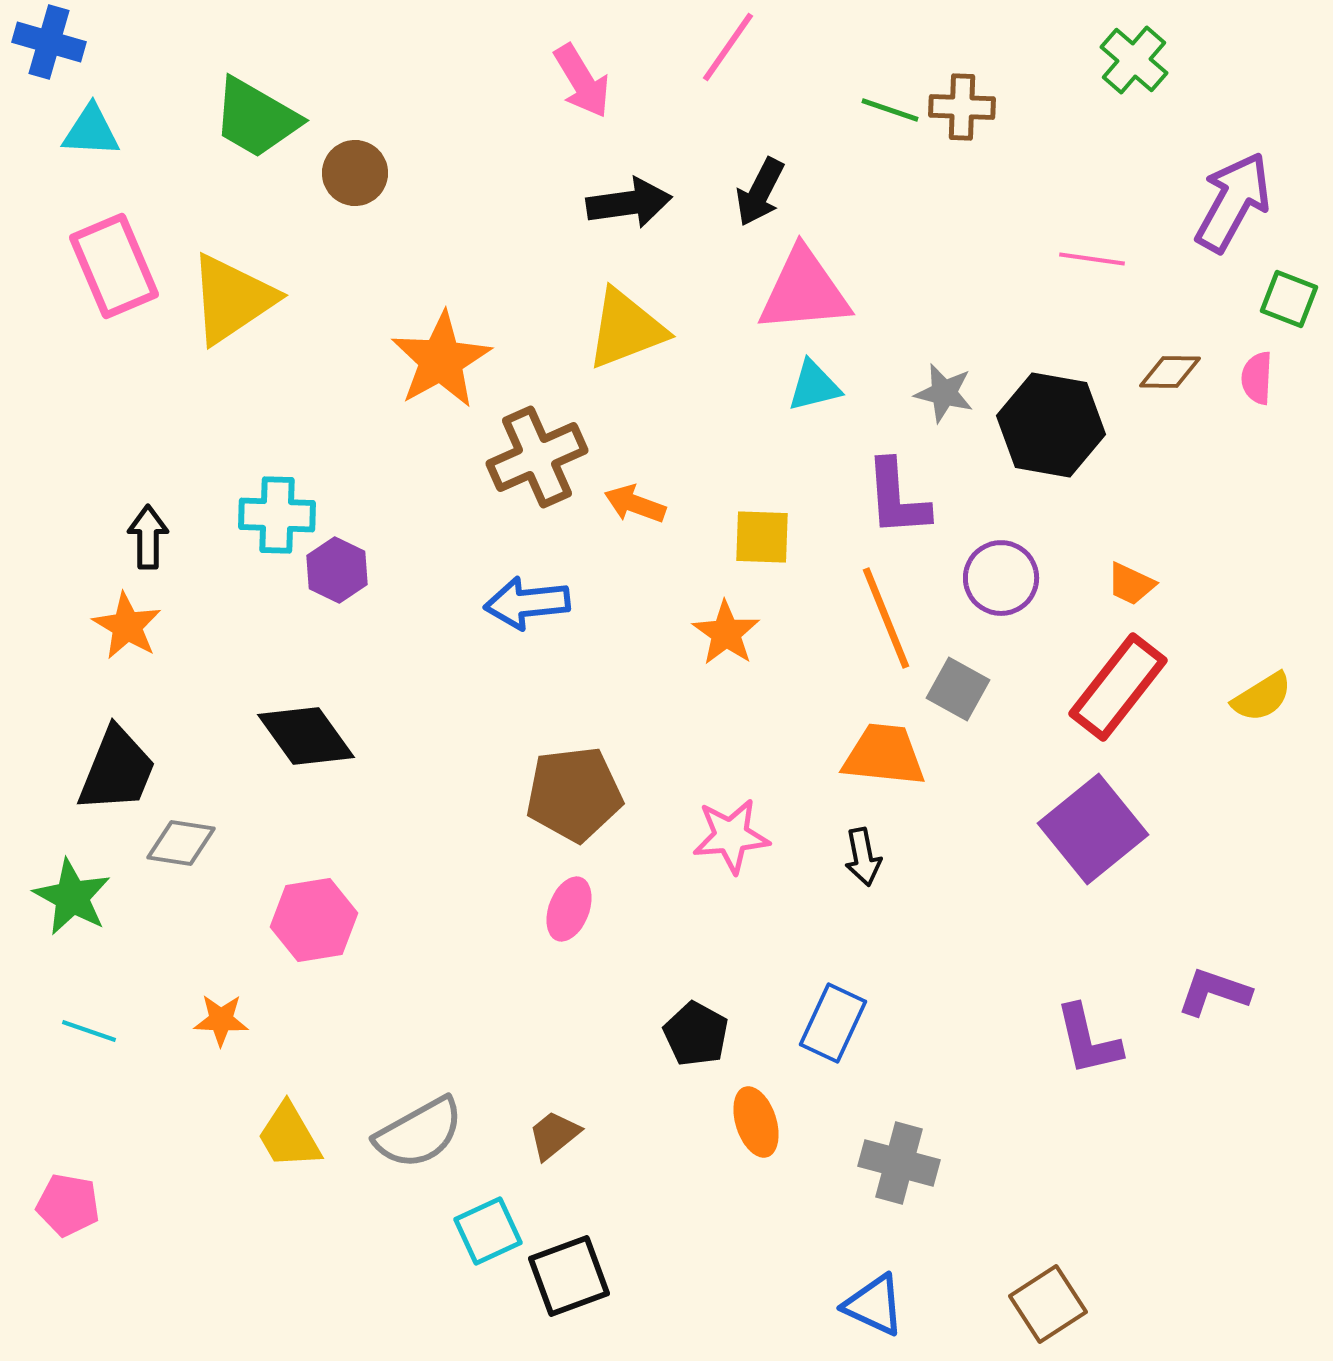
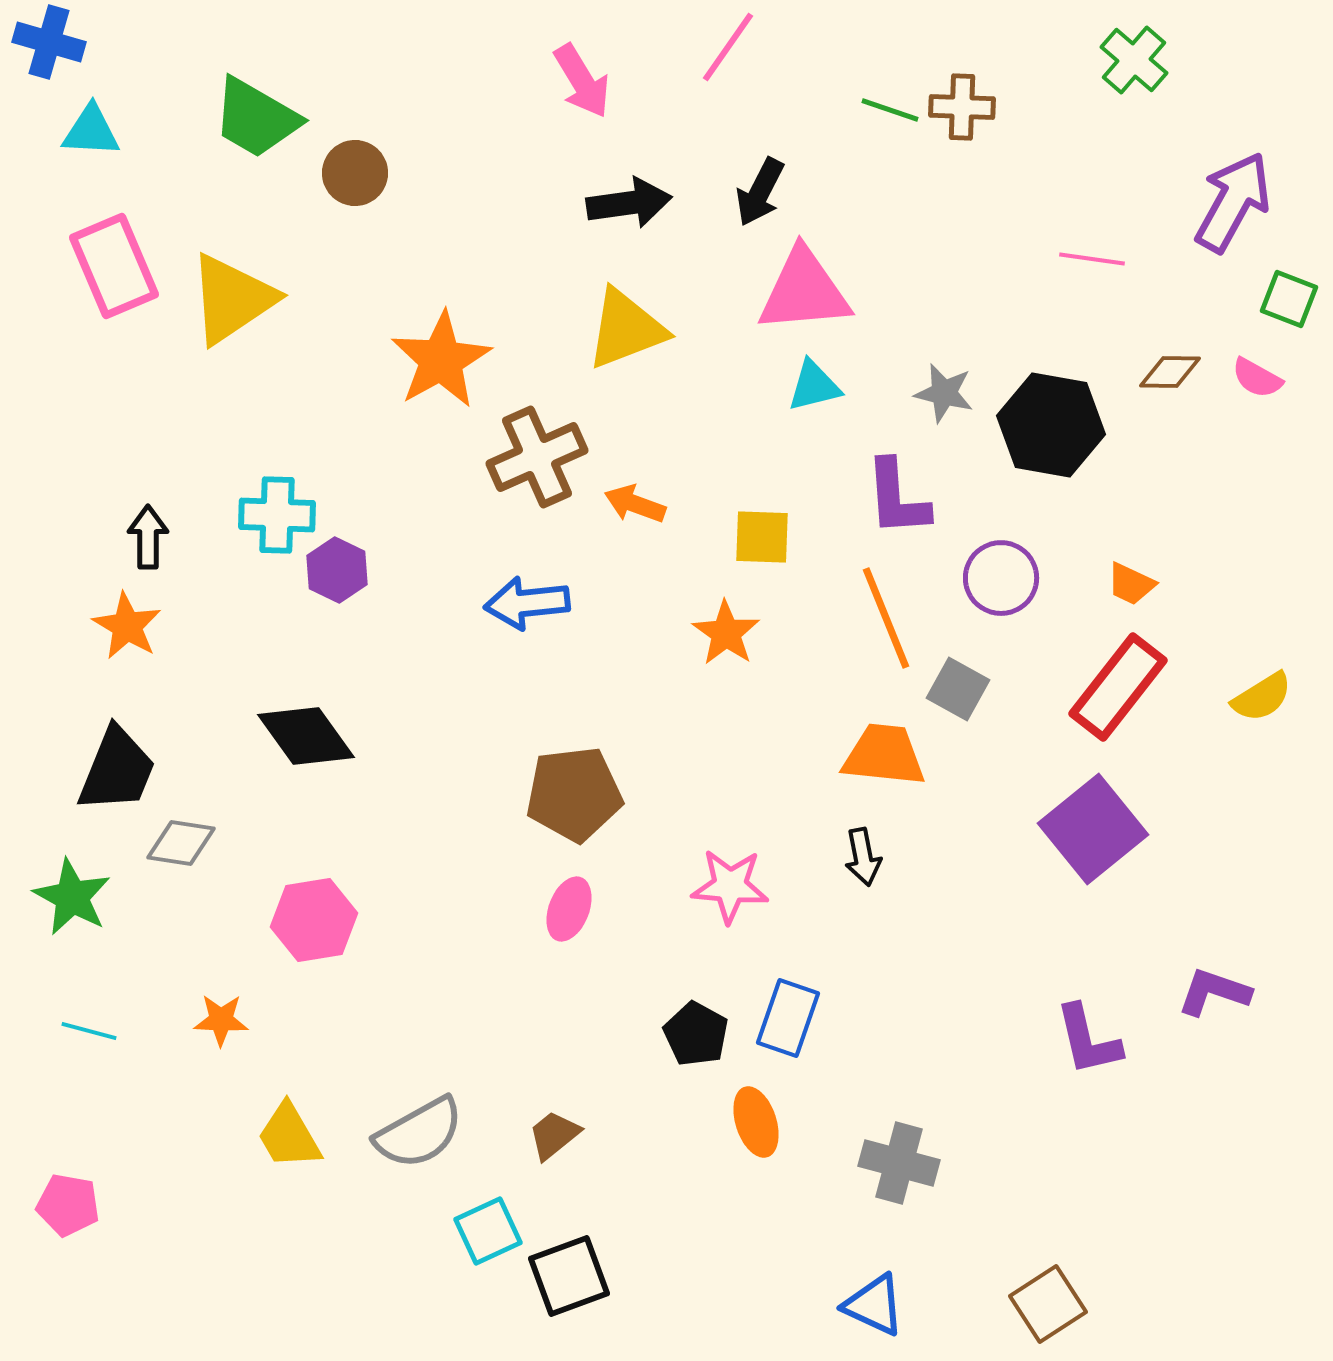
pink semicircle at (1257, 378): rotated 64 degrees counterclockwise
pink star at (731, 836): moved 1 px left, 50 px down; rotated 10 degrees clockwise
blue rectangle at (833, 1023): moved 45 px left, 5 px up; rotated 6 degrees counterclockwise
cyan line at (89, 1031): rotated 4 degrees counterclockwise
